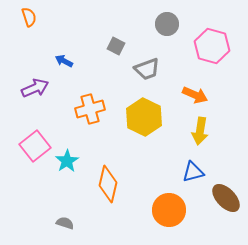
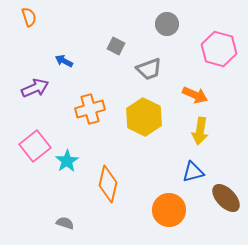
pink hexagon: moved 7 px right, 3 px down
gray trapezoid: moved 2 px right
